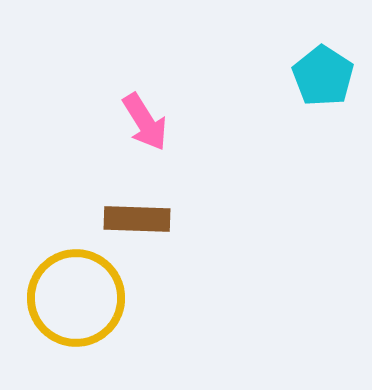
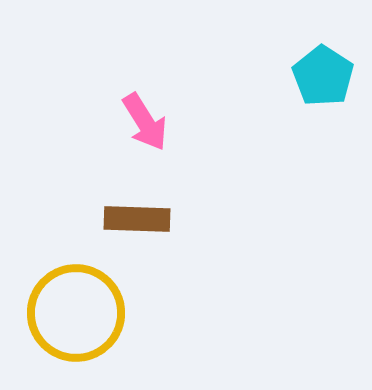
yellow circle: moved 15 px down
